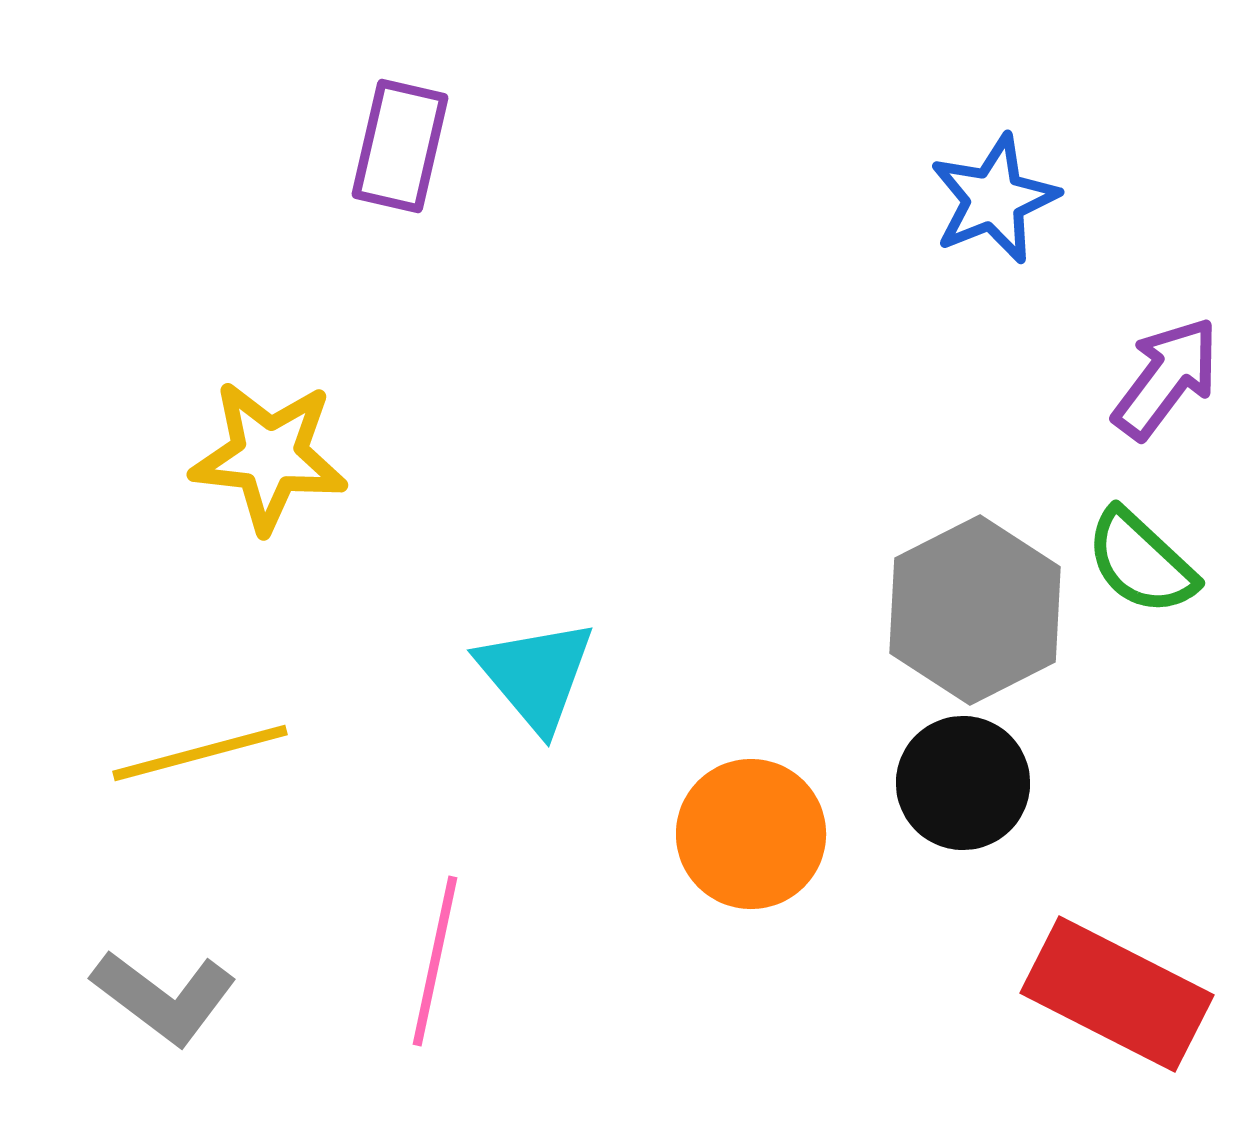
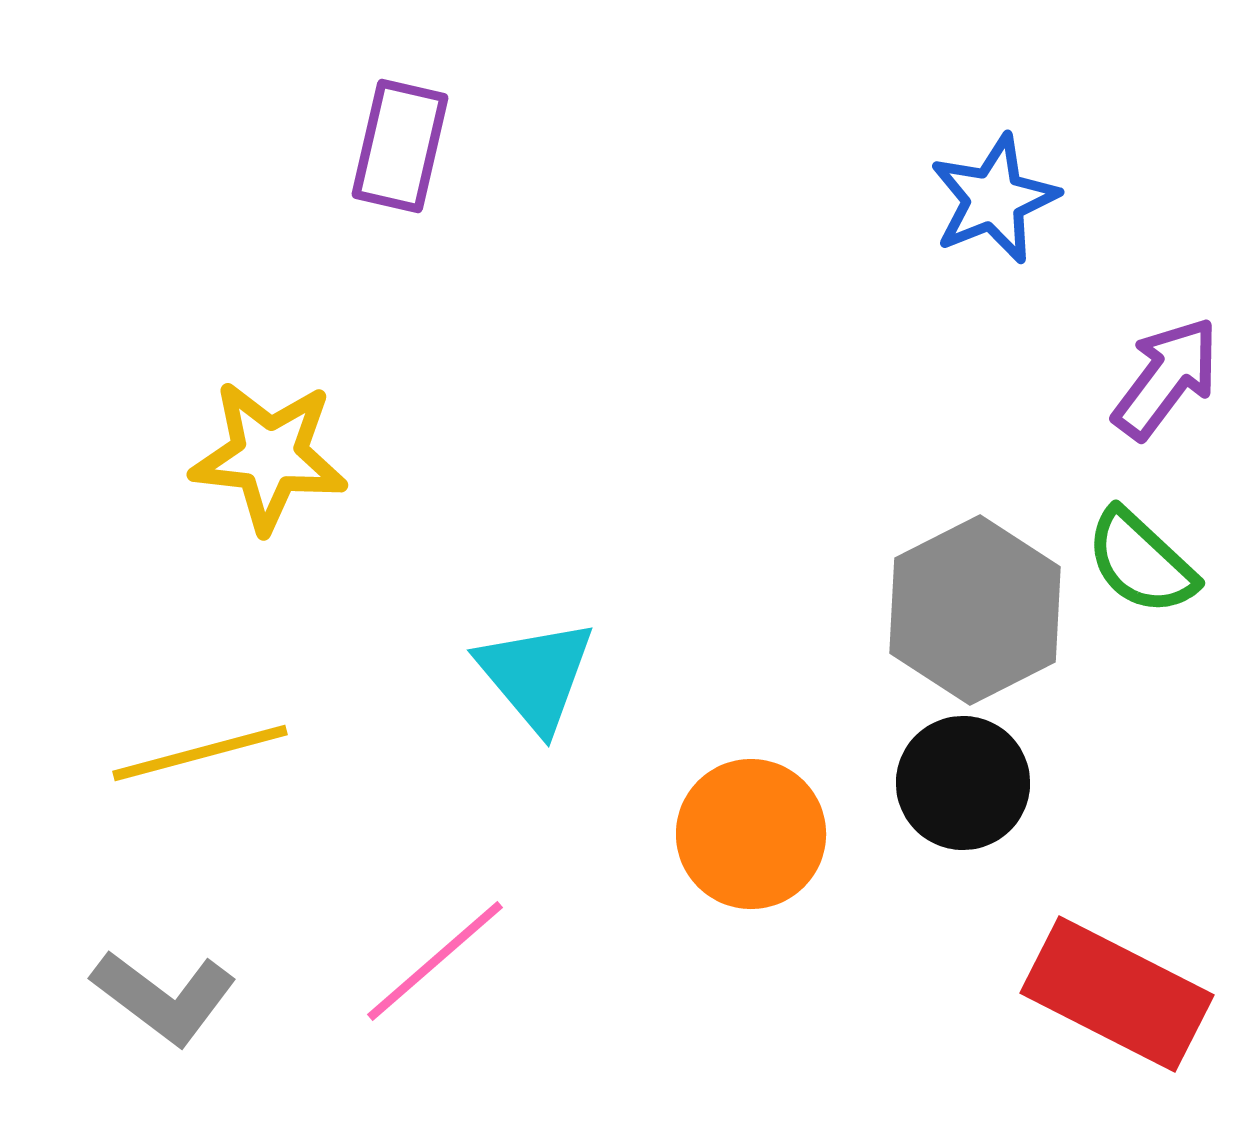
pink line: rotated 37 degrees clockwise
